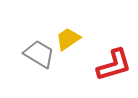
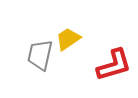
gray trapezoid: moved 1 px right, 1 px down; rotated 108 degrees counterclockwise
